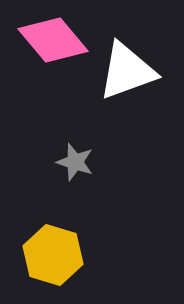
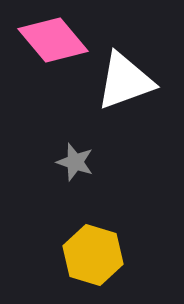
white triangle: moved 2 px left, 10 px down
yellow hexagon: moved 40 px right
